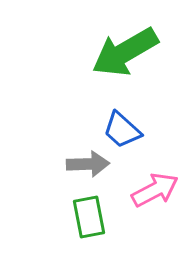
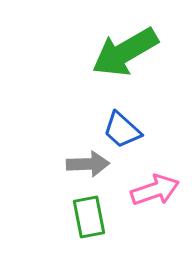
pink arrow: rotated 9 degrees clockwise
